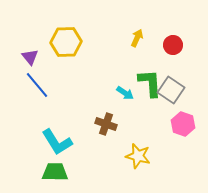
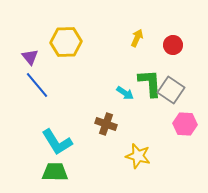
pink hexagon: moved 2 px right; rotated 15 degrees counterclockwise
